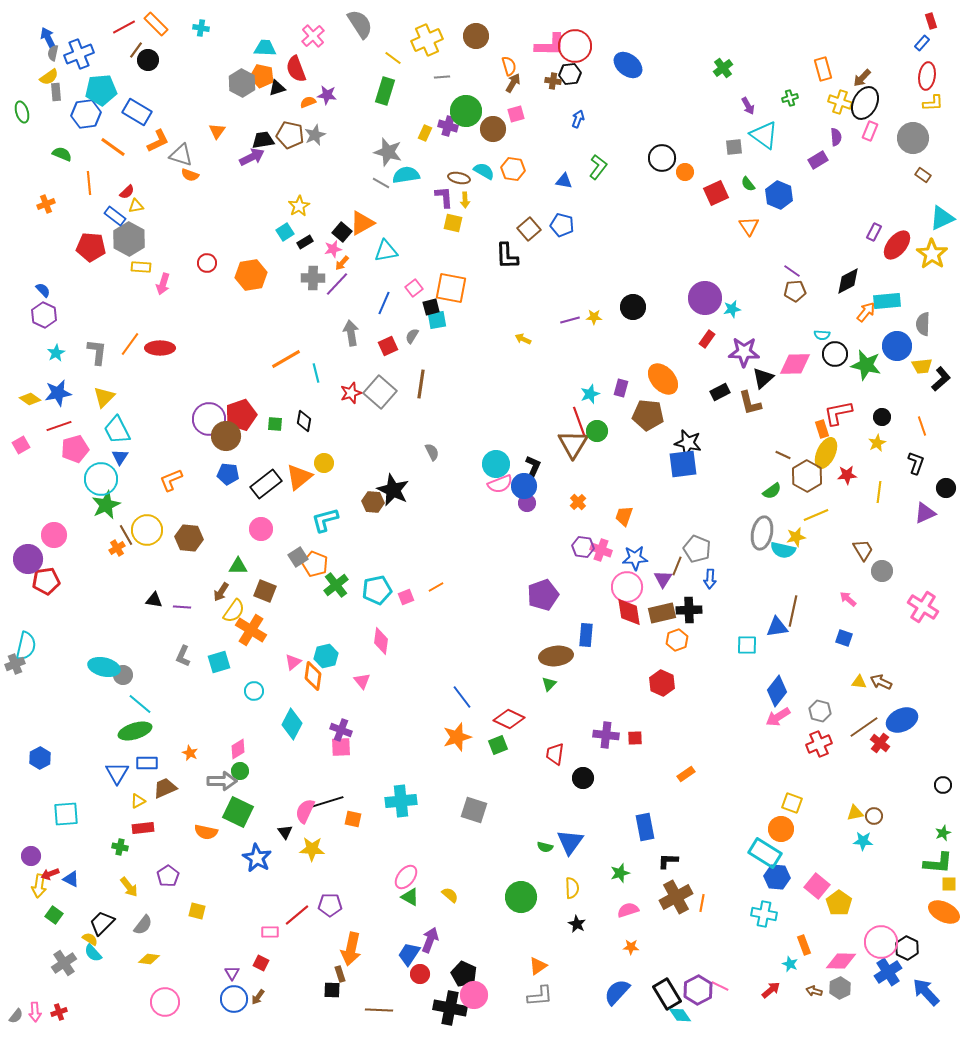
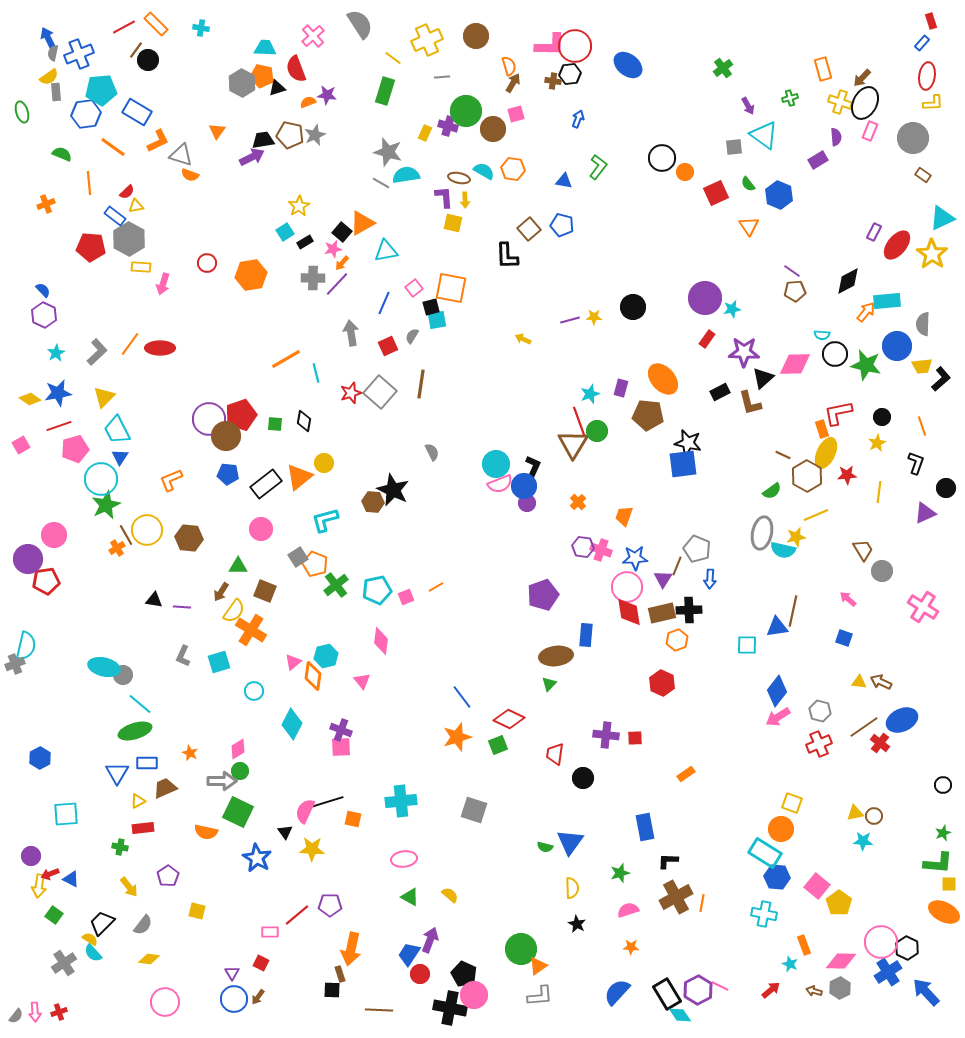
gray L-shape at (97, 352): rotated 40 degrees clockwise
pink ellipse at (406, 877): moved 2 px left, 18 px up; rotated 45 degrees clockwise
green circle at (521, 897): moved 52 px down
